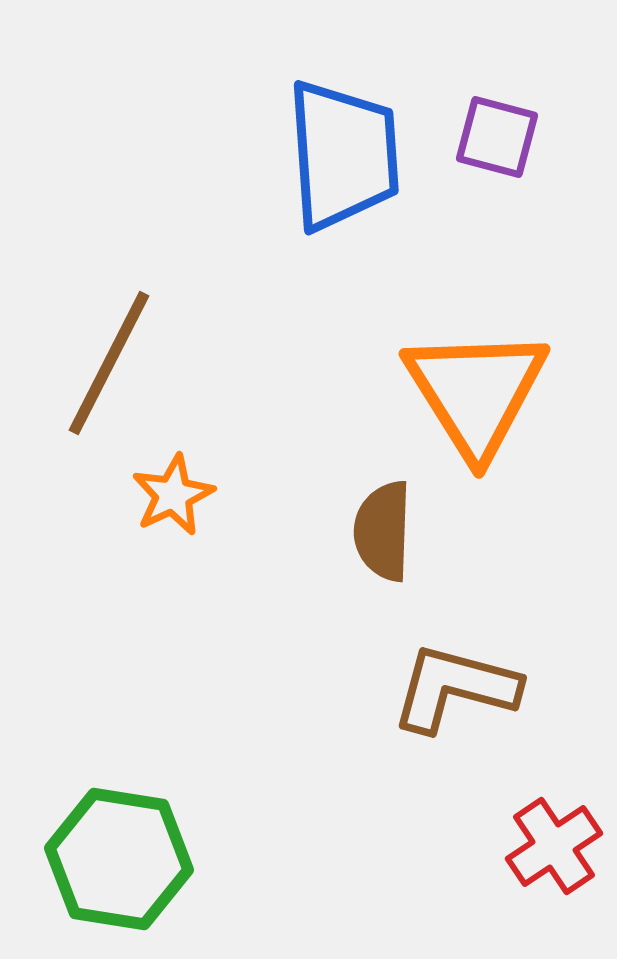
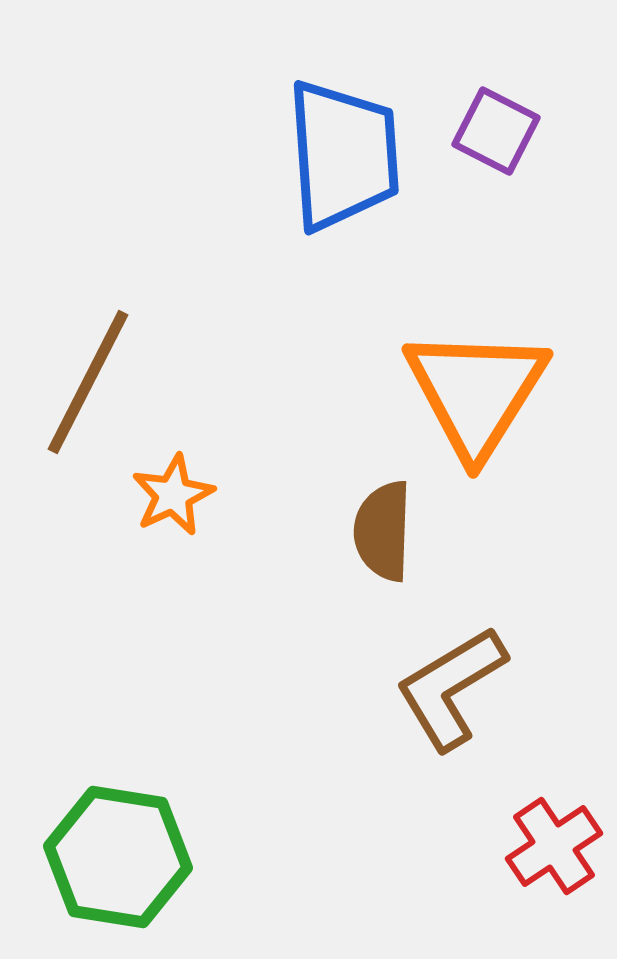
purple square: moved 1 px left, 6 px up; rotated 12 degrees clockwise
brown line: moved 21 px left, 19 px down
orange triangle: rotated 4 degrees clockwise
brown L-shape: moved 4 px left; rotated 46 degrees counterclockwise
green hexagon: moved 1 px left, 2 px up
